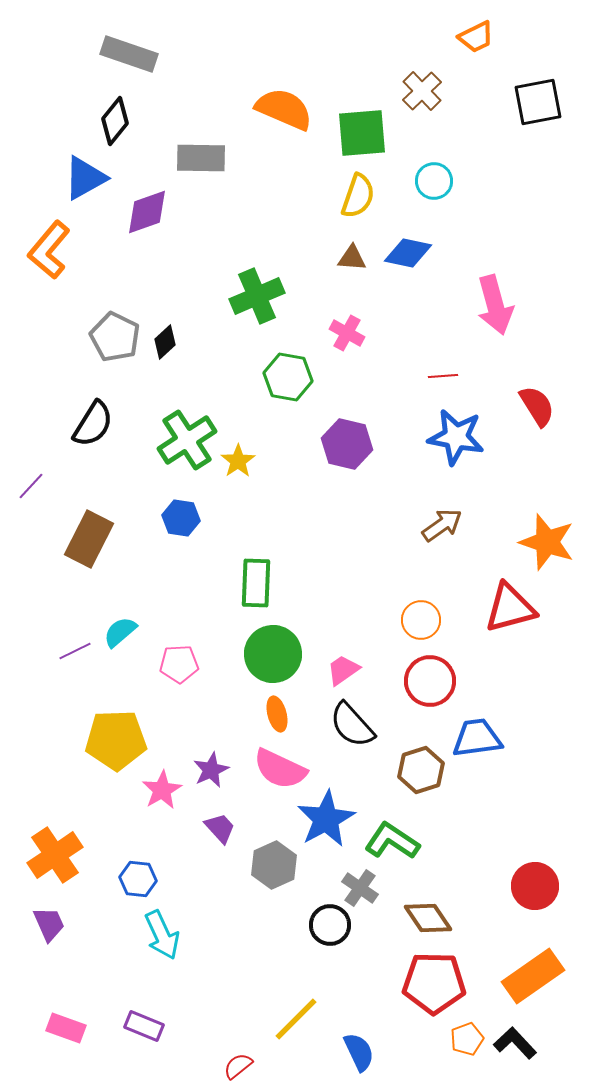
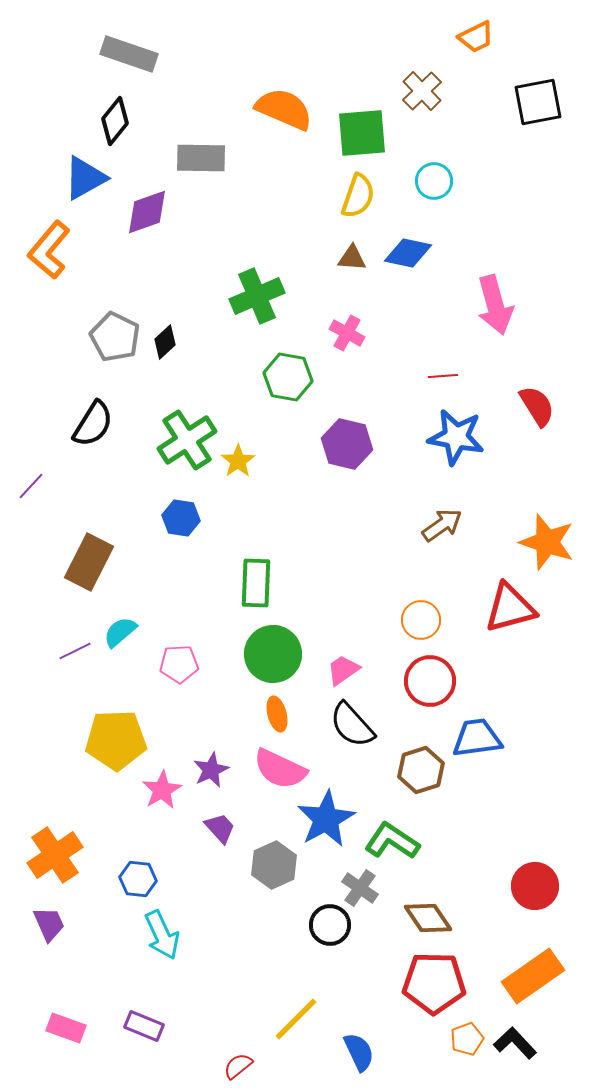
brown rectangle at (89, 539): moved 23 px down
